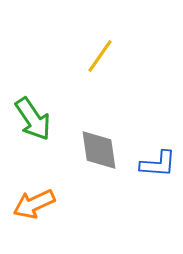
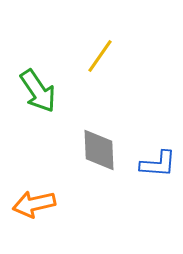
green arrow: moved 5 px right, 28 px up
gray diamond: rotated 6 degrees clockwise
orange arrow: rotated 12 degrees clockwise
